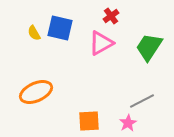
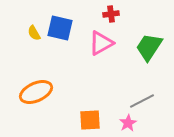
red cross: moved 2 px up; rotated 28 degrees clockwise
orange square: moved 1 px right, 1 px up
